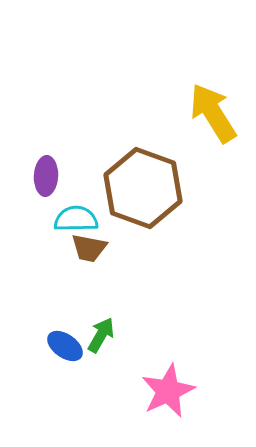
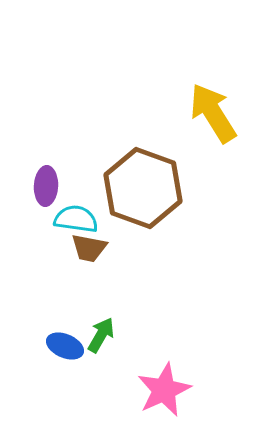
purple ellipse: moved 10 px down
cyan semicircle: rotated 9 degrees clockwise
blue ellipse: rotated 12 degrees counterclockwise
pink star: moved 4 px left, 1 px up
